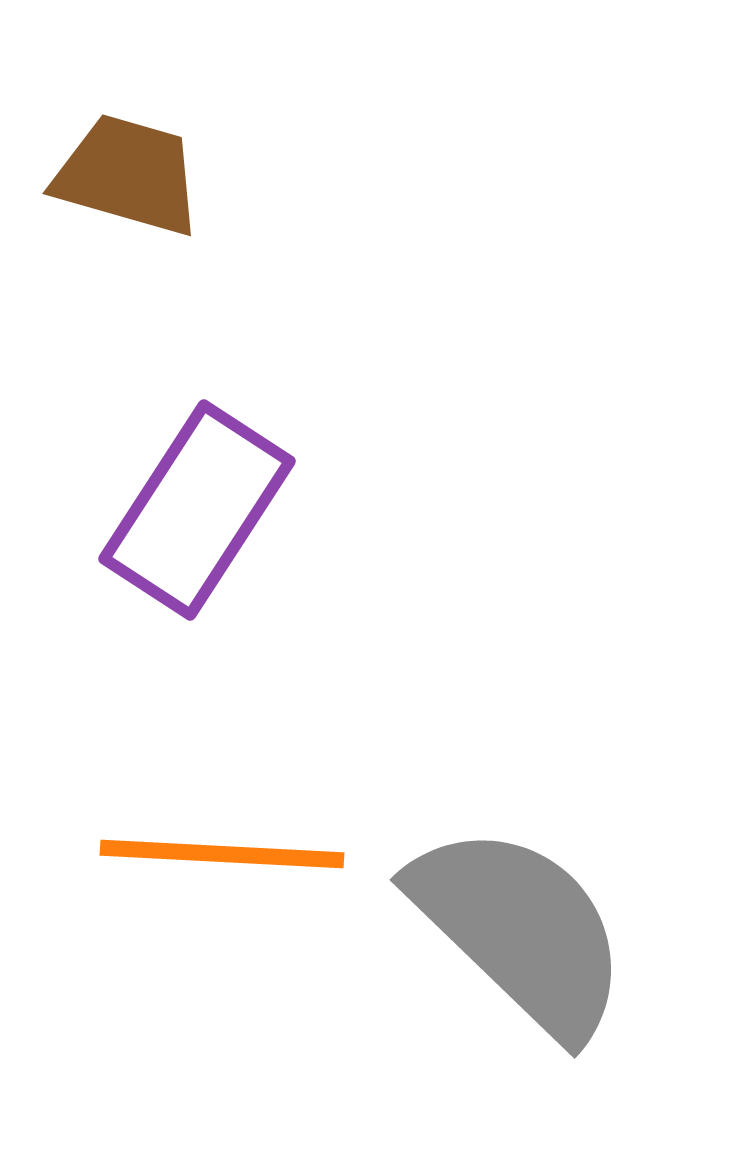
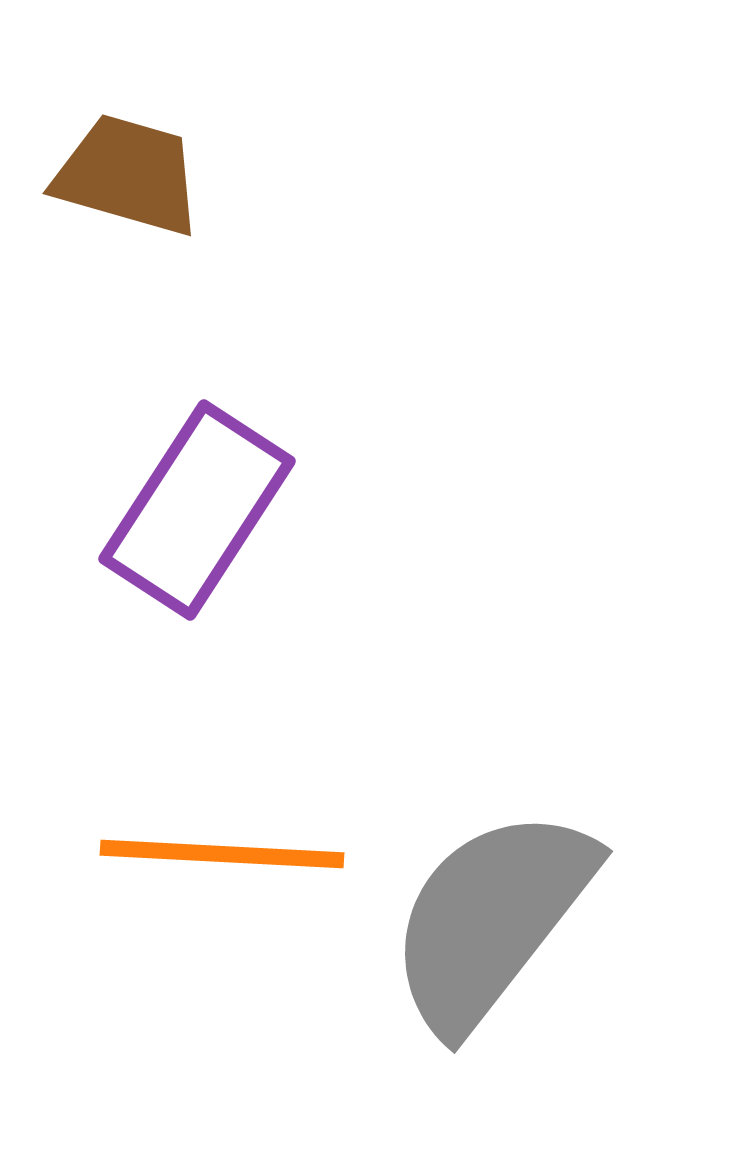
gray semicircle: moved 29 px left, 11 px up; rotated 96 degrees counterclockwise
